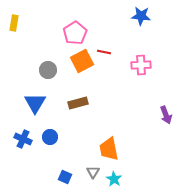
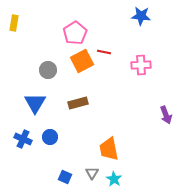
gray triangle: moved 1 px left, 1 px down
